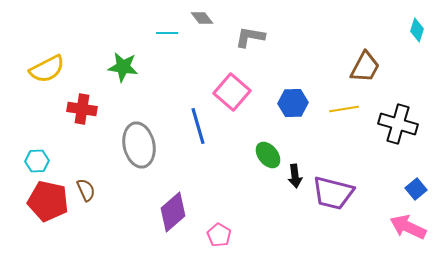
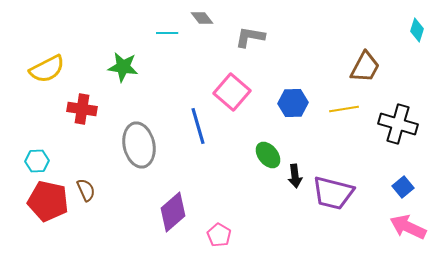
blue square: moved 13 px left, 2 px up
